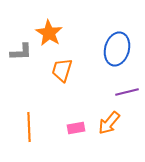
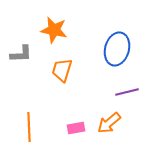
orange star: moved 5 px right, 3 px up; rotated 20 degrees counterclockwise
gray L-shape: moved 2 px down
orange arrow: rotated 10 degrees clockwise
